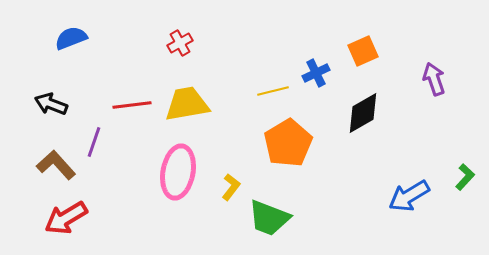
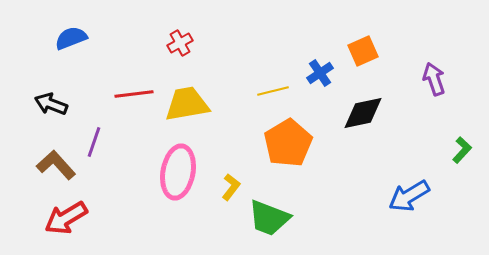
blue cross: moved 4 px right; rotated 8 degrees counterclockwise
red line: moved 2 px right, 11 px up
black diamond: rotated 18 degrees clockwise
green L-shape: moved 3 px left, 27 px up
